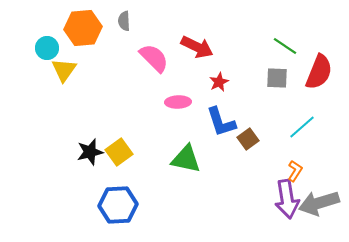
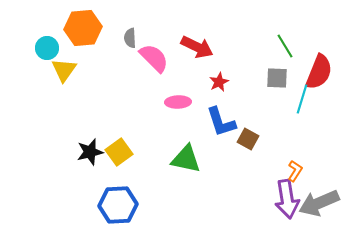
gray semicircle: moved 6 px right, 17 px down
green line: rotated 25 degrees clockwise
cyan line: moved 28 px up; rotated 32 degrees counterclockwise
brown square: rotated 25 degrees counterclockwise
gray arrow: rotated 6 degrees counterclockwise
